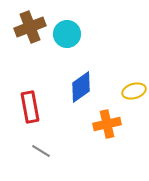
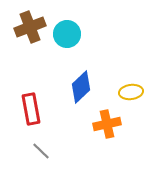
blue diamond: rotated 8 degrees counterclockwise
yellow ellipse: moved 3 px left, 1 px down; rotated 10 degrees clockwise
red rectangle: moved 1 px right, 2 px down
gray line: rotated 12 degrees clockwise
